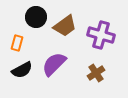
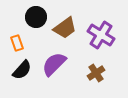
brown trapezoid: moved 2 px down
purple cross: rotated 16 degrees clockwise
orange rectangle: rotated 35 degrees counterclockwise
black semicircle: rotated 20 degrees counterclockwise
